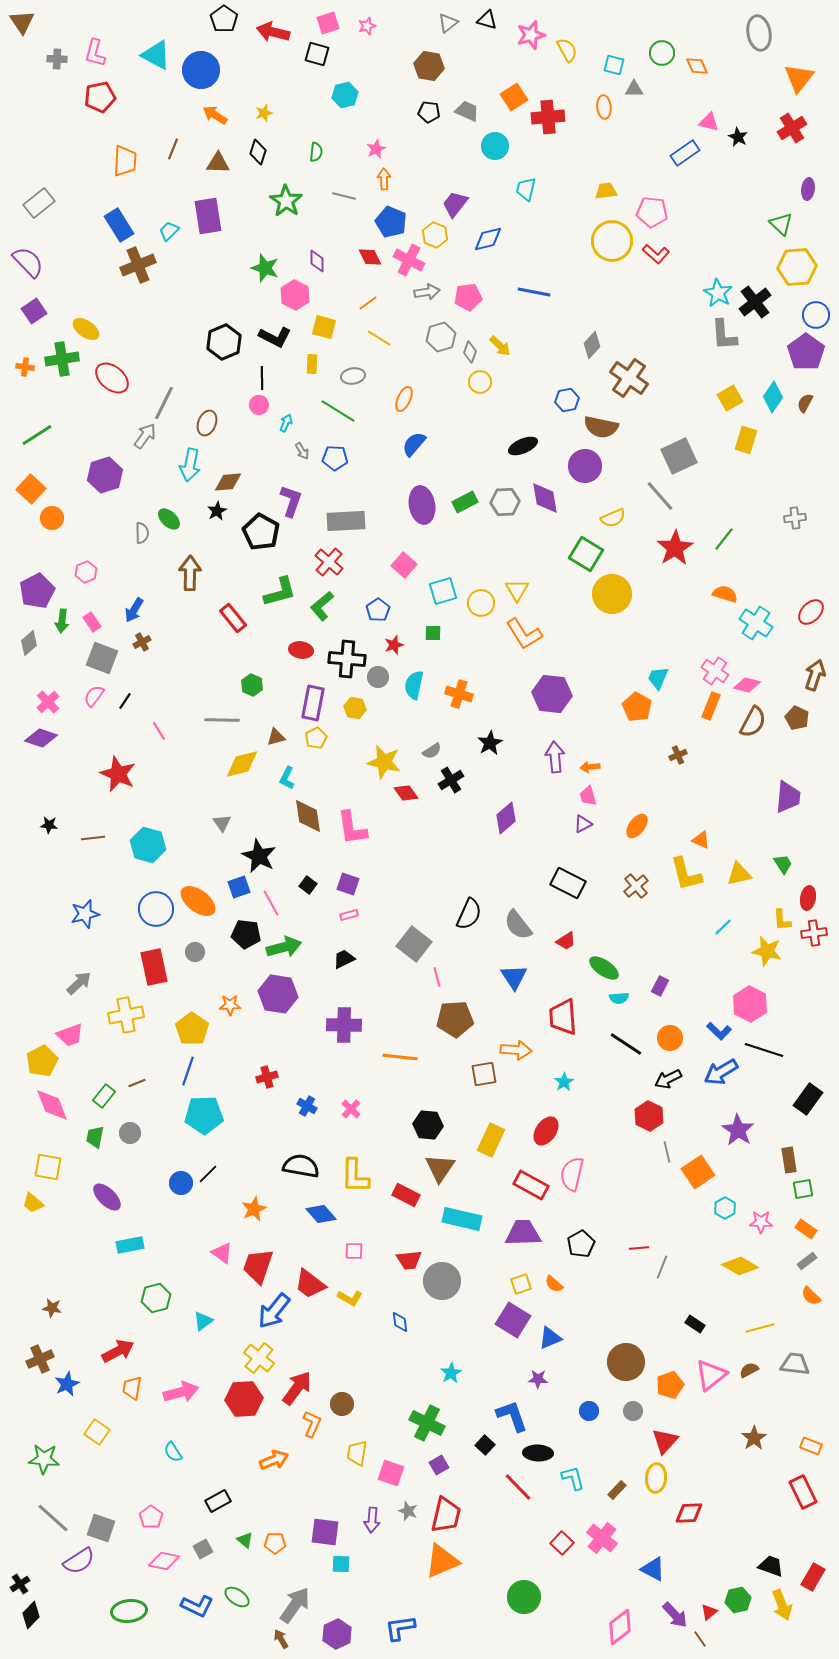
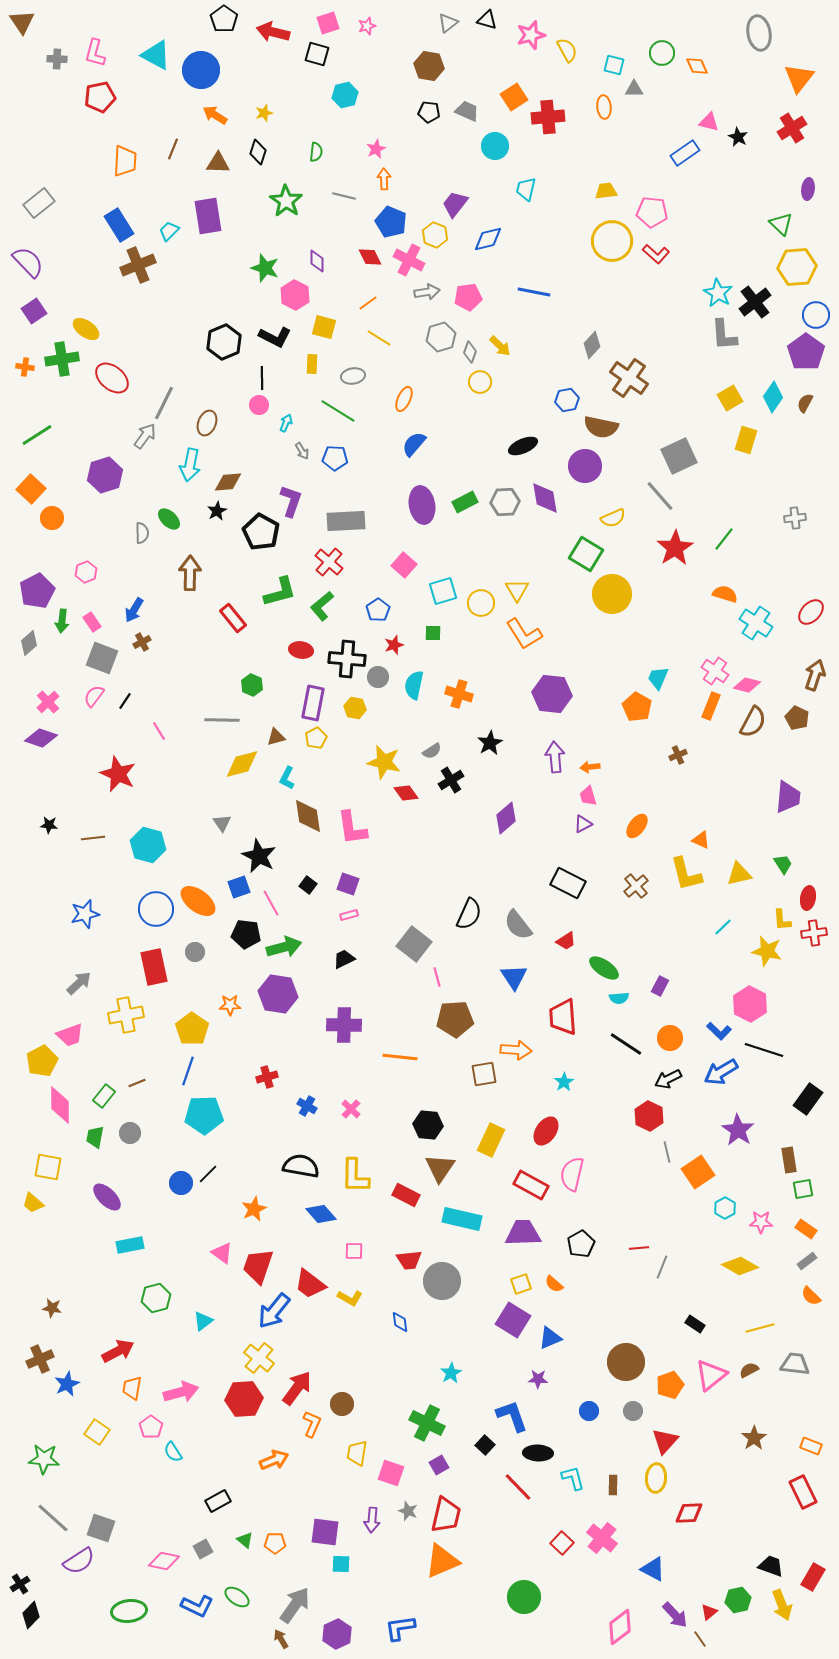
pink diamond at (52, 1105): moved 8 px right; rotated 21 degrees clockwise
brown rectangle at (617, 1490): moved 4 px left, 5 px up; rotated 42 degrees counterclockwise
pink pentagon at (151, 1517): moved 90 px up
